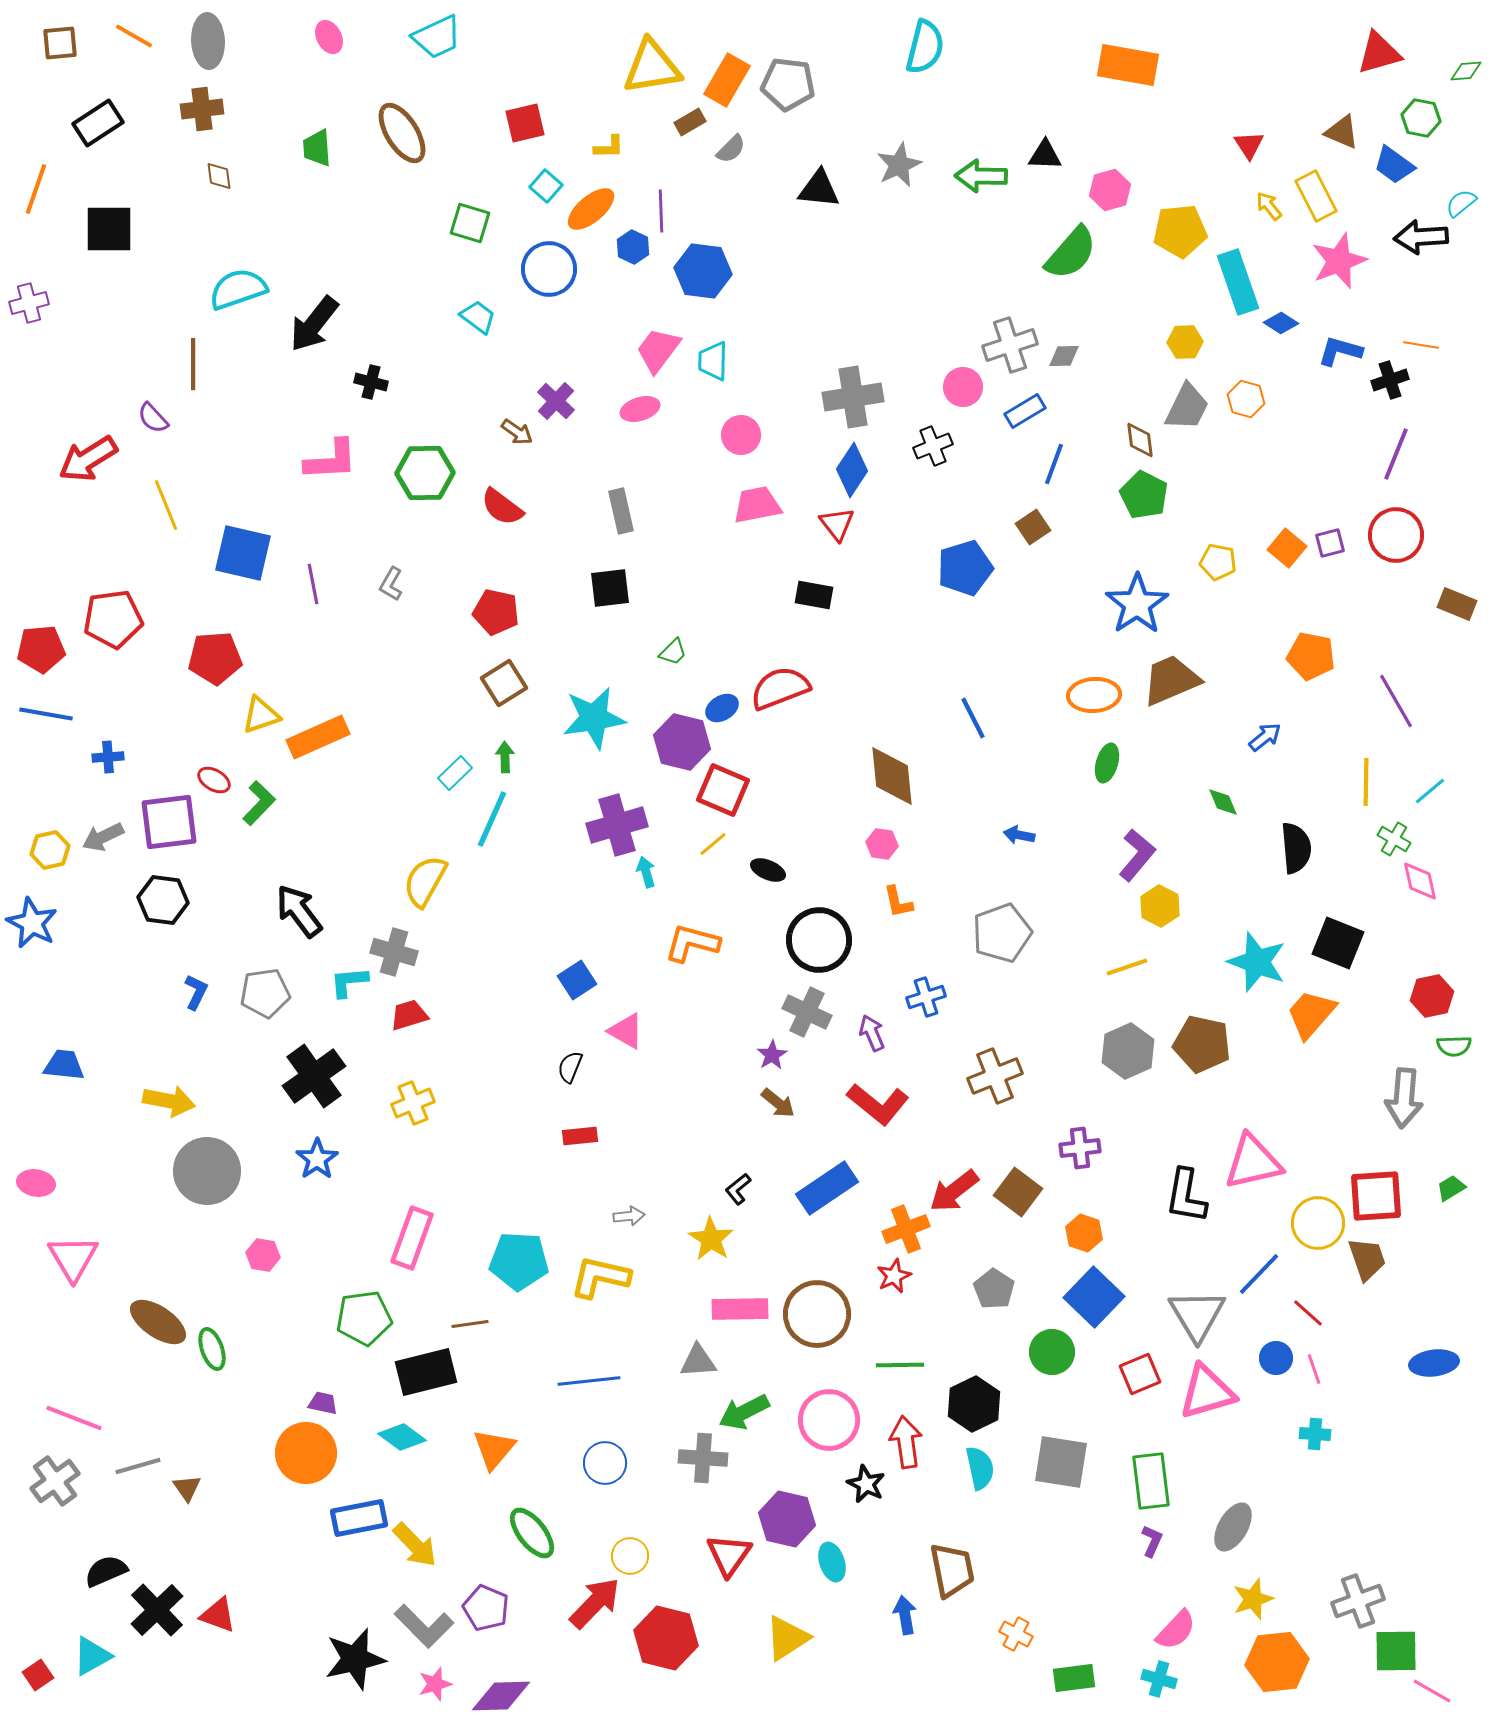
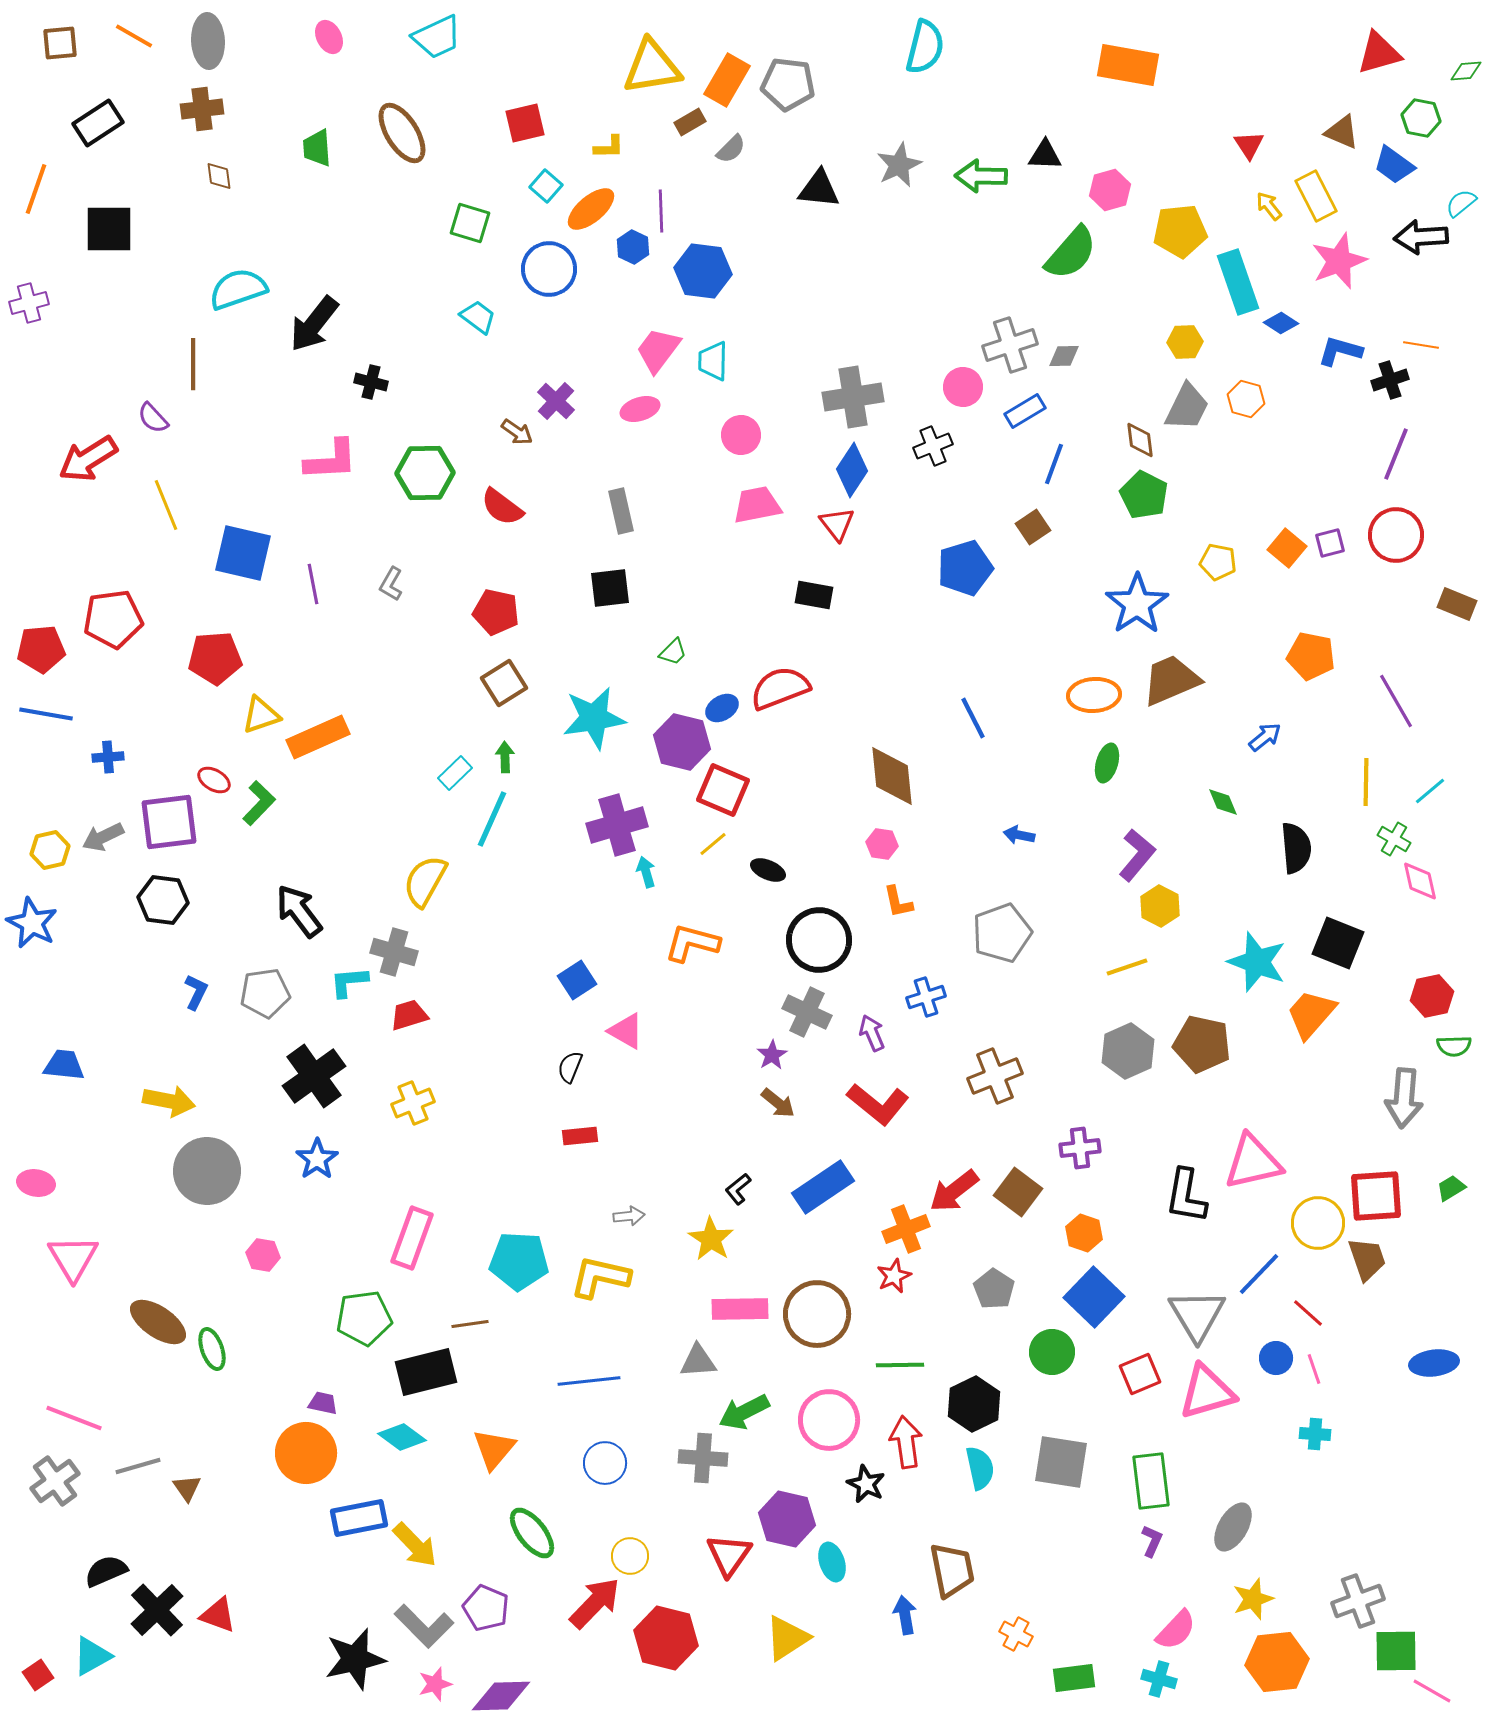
blue rectangle at (827, 1188): moved 4 px left, 1 px up
